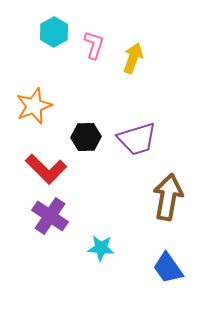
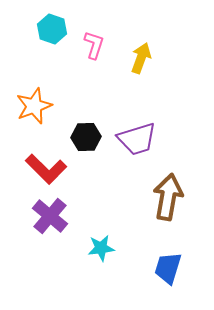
cyan hexagon: moved 2 px left, 3 px up; rotated 12 degrees counterclockwise
yellow arrow: moved 8 px right
purple cross: rotated 6 degrees clockwise
cyan star: rotated 12 degrees counterclockwise
blue trapezoid: rotated 52 degrees clockwise
